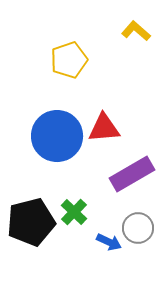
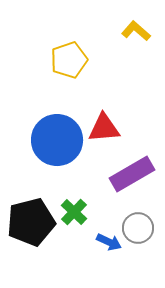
blue circle: moved 4 px down
